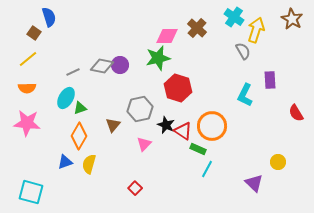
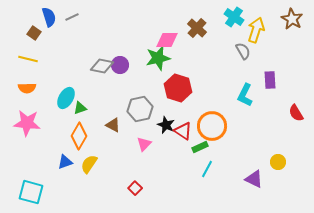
pink diamond: moved 4 px down
yellow line: rotated 54 degrees clockwise
gray line: moved 1 px left, 55 px up
brown triangle: rotated 42 degrees counterclockwise
green rectangle: moved 2 px right, 2 px up; rotated 49 degrees counterclockwise
yellow semicircle: rotated 18 degrees clockwise
purple triangle: moved 4 px up; rotated 18 degrees counterclockwise
